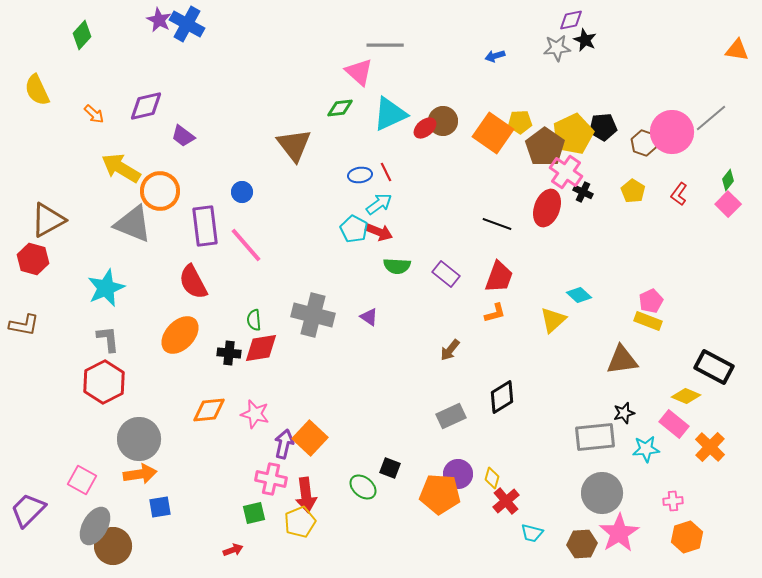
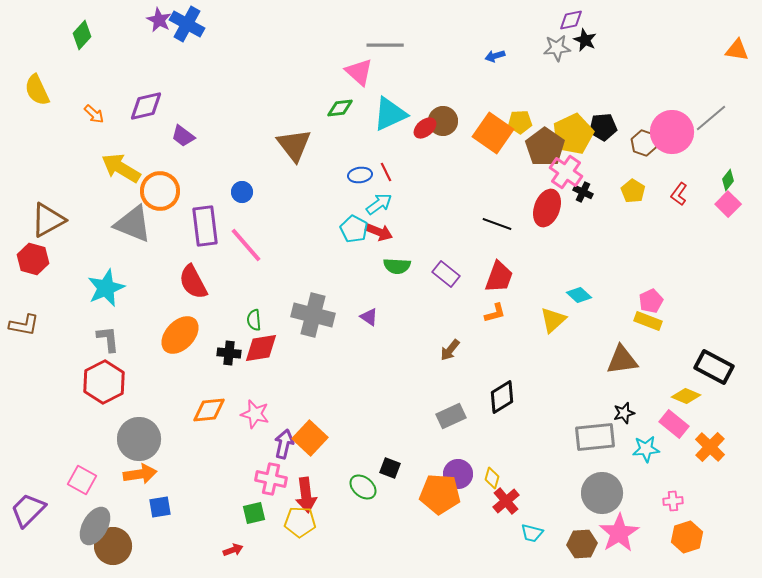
yellow pentagon at (300, 522): rotated 24 degrees clockwise
